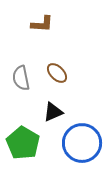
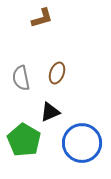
brown L-shape: moved 6 px up; rotated 20 degrees counterclockwise
brown ellipse: rotated 65 degrees clockwise
black triangle: moved 3 px left
green pentagon: moved 1 px right, 3 px up
